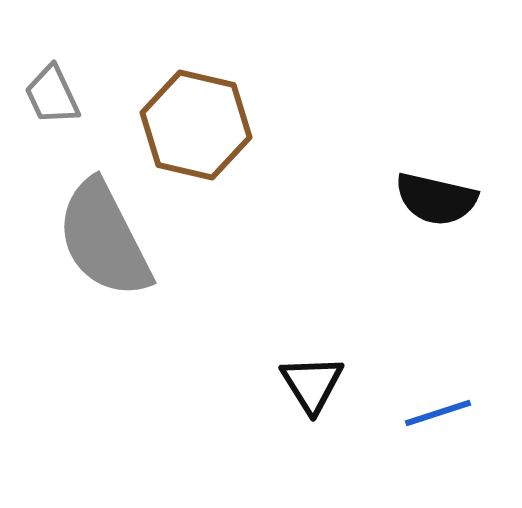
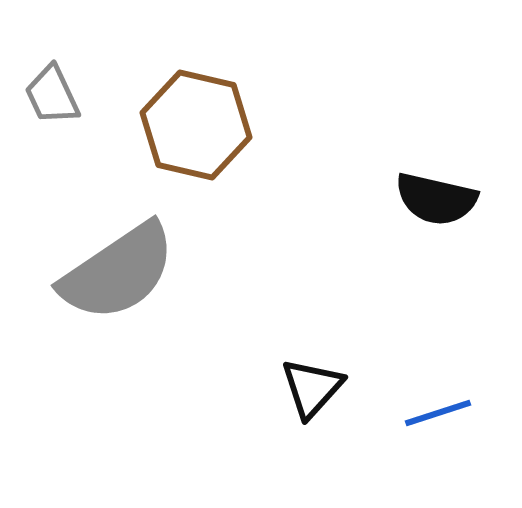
gray semicircle: moved 14 px right, 33 px down; rotated 97 degrees counterclockwise
black triangle: moved 4 px down; rotated 14 degrees clockwise
